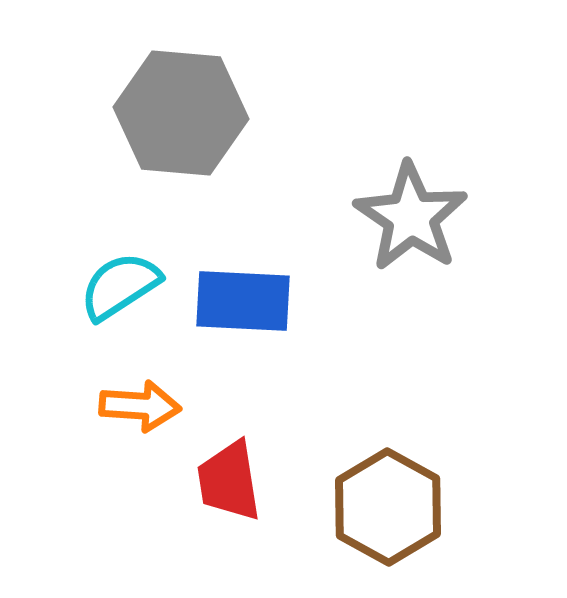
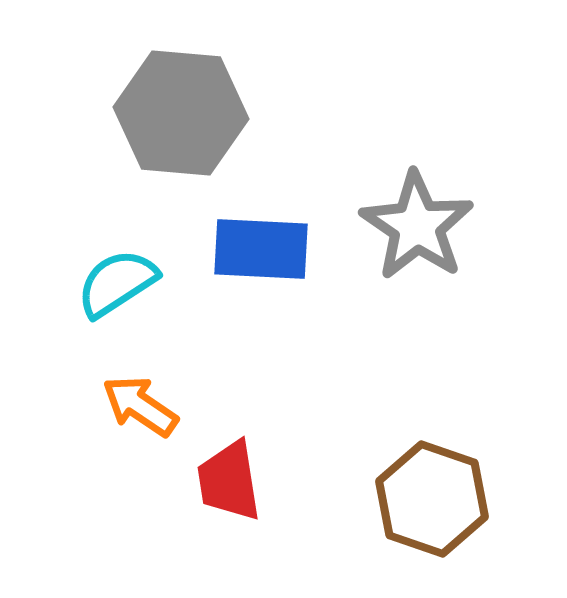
gray star: moved 6 px right, 9 px down
cyan semicircle: moved 3 px left, 3 px up
blue rectangle: moved 18 px right, 52 px up
orange arrow: rotated 150 degrees counterclockwise
brown hexagon: moved 44 px right, 8 px up; rotated 10 degrees counterclockwise
